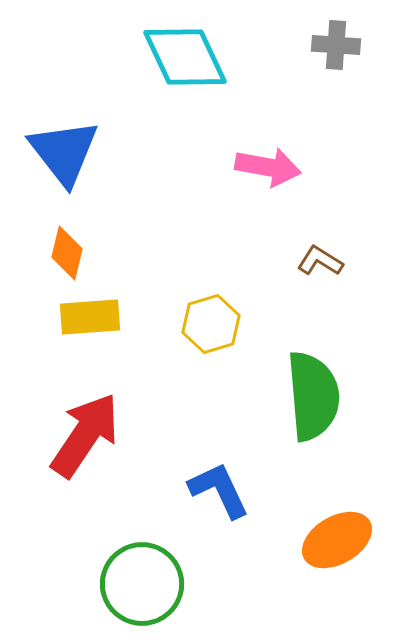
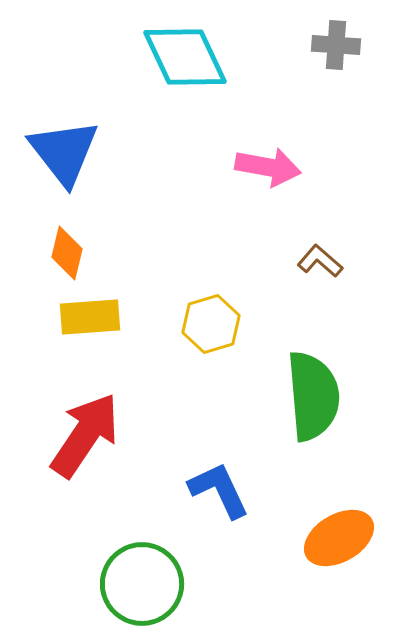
brown L-shape: rotated 9 degrees clockwise
orange ellipse: moved 2 px right, 2 px up
